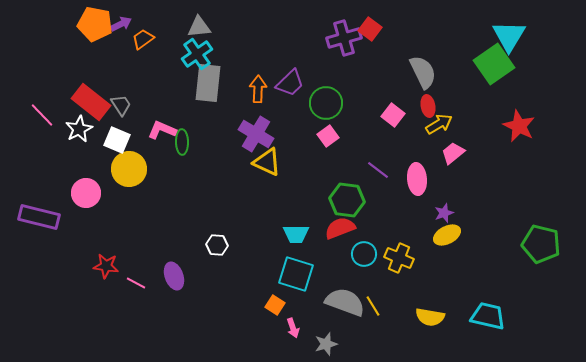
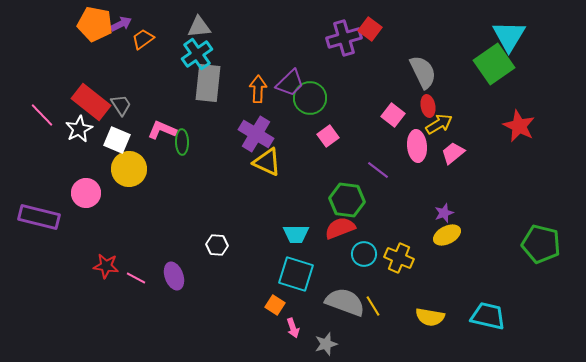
green circle at (326, 103): moved 16 px left, 5 px up
pink ellipse at (417, 179): moved 33 px up
pink line at (136, 283): moved 5 px up
